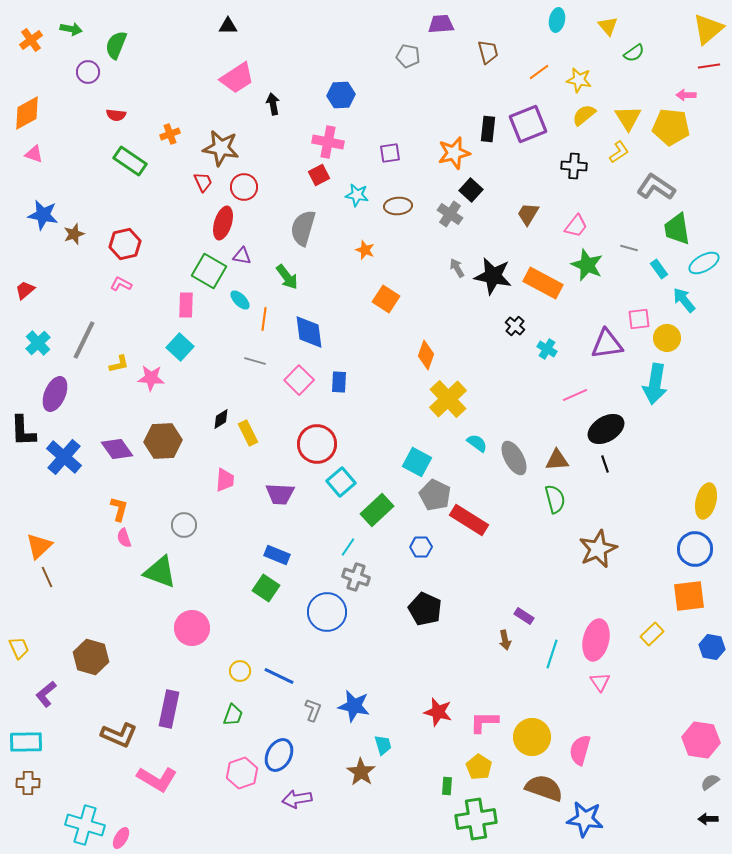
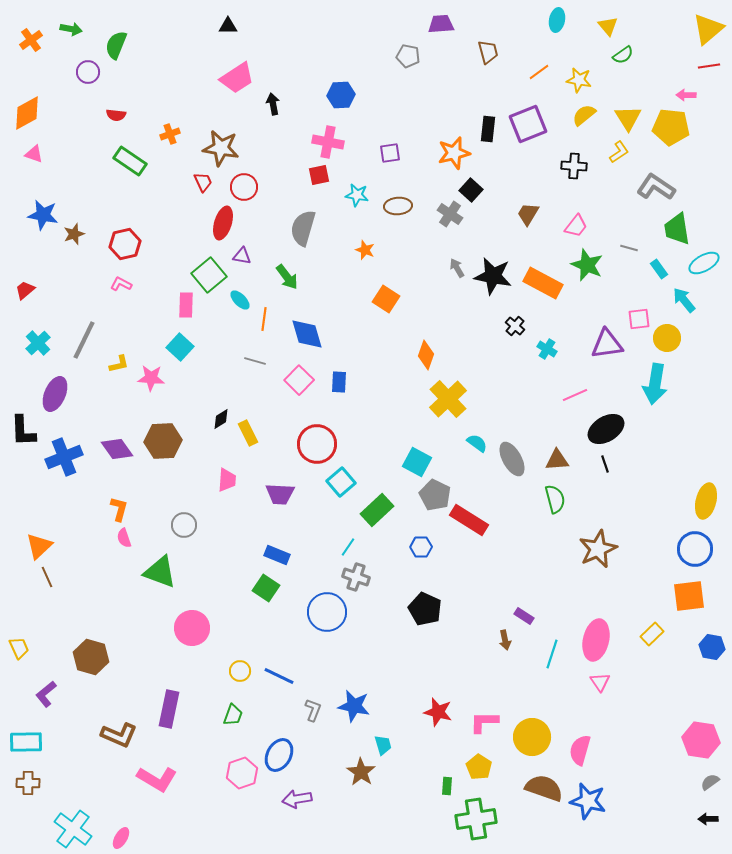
green semicircle at (634, 53): moved 11 px left, 2 px down
red square at (319, 175): rotated 15 degrees clockwise
green square at (209, 271): moved 4 px down; rotated 20 degrees clockwise
blue diamond at (309, 332): moved 2 px left, 2 px down; rotated 9 degrees counterclockwise
blue cross at (64, 457): rotated 27 degrees clockwise
gray ellipse at (514, 458): moved 2 px left, 1 px down
pink trapezoid at (225, 480): moved 2 px right
blue star at (585, 819): moved 3 px right, 18 px up; rotated 6 degrees clockwise
cyan cross at (85, 825): moved 12 px left, 4 px down; rotated 21 degrees clockwise
